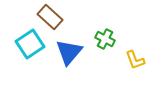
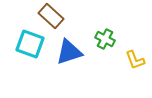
brown rectangle: moved 1 px right, 1 px up
cyan square: rotated 36 degrees counterclockwise
blue triangle: rotated 32 degrees clockwise
